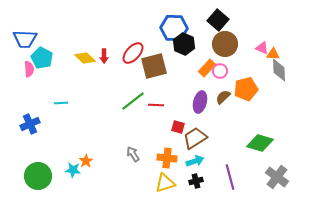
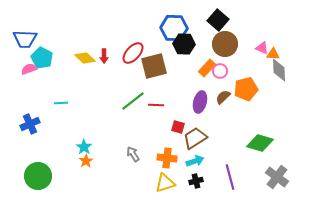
black hexagon: rotated 20 degrees counterclockwise
pink semicircle: rotated 105 degrees counterclockwise
cyan star: moved 11 px right, 23 px up; rotated 28 degrees clockwise
